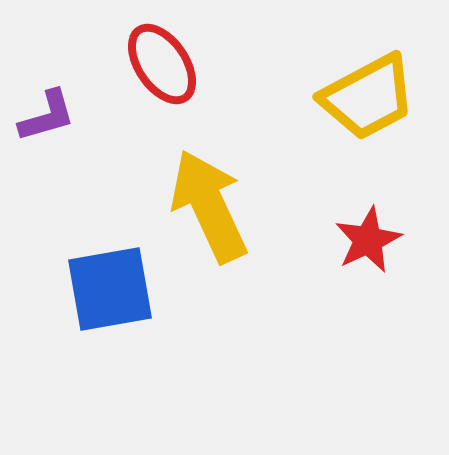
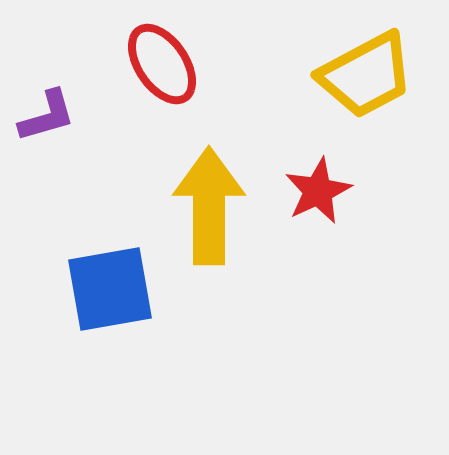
yellow trapezoid: moved 2 px left, 22 px up
yellow arrow: rotated 25 degrees clockwise
red star: moved 50 px left, 49 px up
